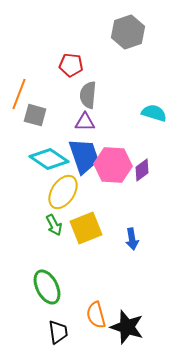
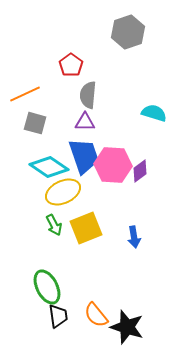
red pentagon: rotated 30 degrees clockwise
orange line: moved 6 px right; rotated 44 degrees clockwise
gray square: moved 8 px down
cyan diamond: moved 8 px down
purple diamond: moved 2 px left, 1 px down
yellow ellipse: rotated 32 degrees clockwise
blue arrow: moved 2 px right, 2 px up
orange semicircle: rotated 24 degrees counterclockwise
black trapezoid: moved 16 px up
